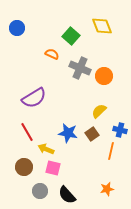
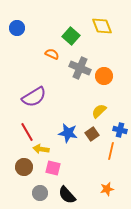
purple semicircle: moved 1 px up
yellow arrow: moved 5 px left; rotated 14 degrees counterclockwise
gray circle: moved 2 px down
